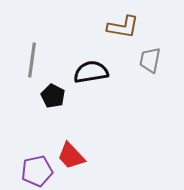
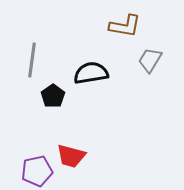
brown L-shape: moved 2 px right, 1 px up
gray trapezoid: rotated 20 degrees clockwise
black semicircle: moved 1 px down
black pentagon: rotated 10 degrees clockwise
red trapezoid: rotated 32 degrees counterclockwise
